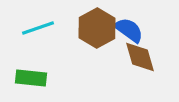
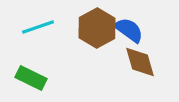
cyan line: moved 1 px up
brown diamond: moved 5 px down
green rectangle: rotated 20 degrees clockwise
